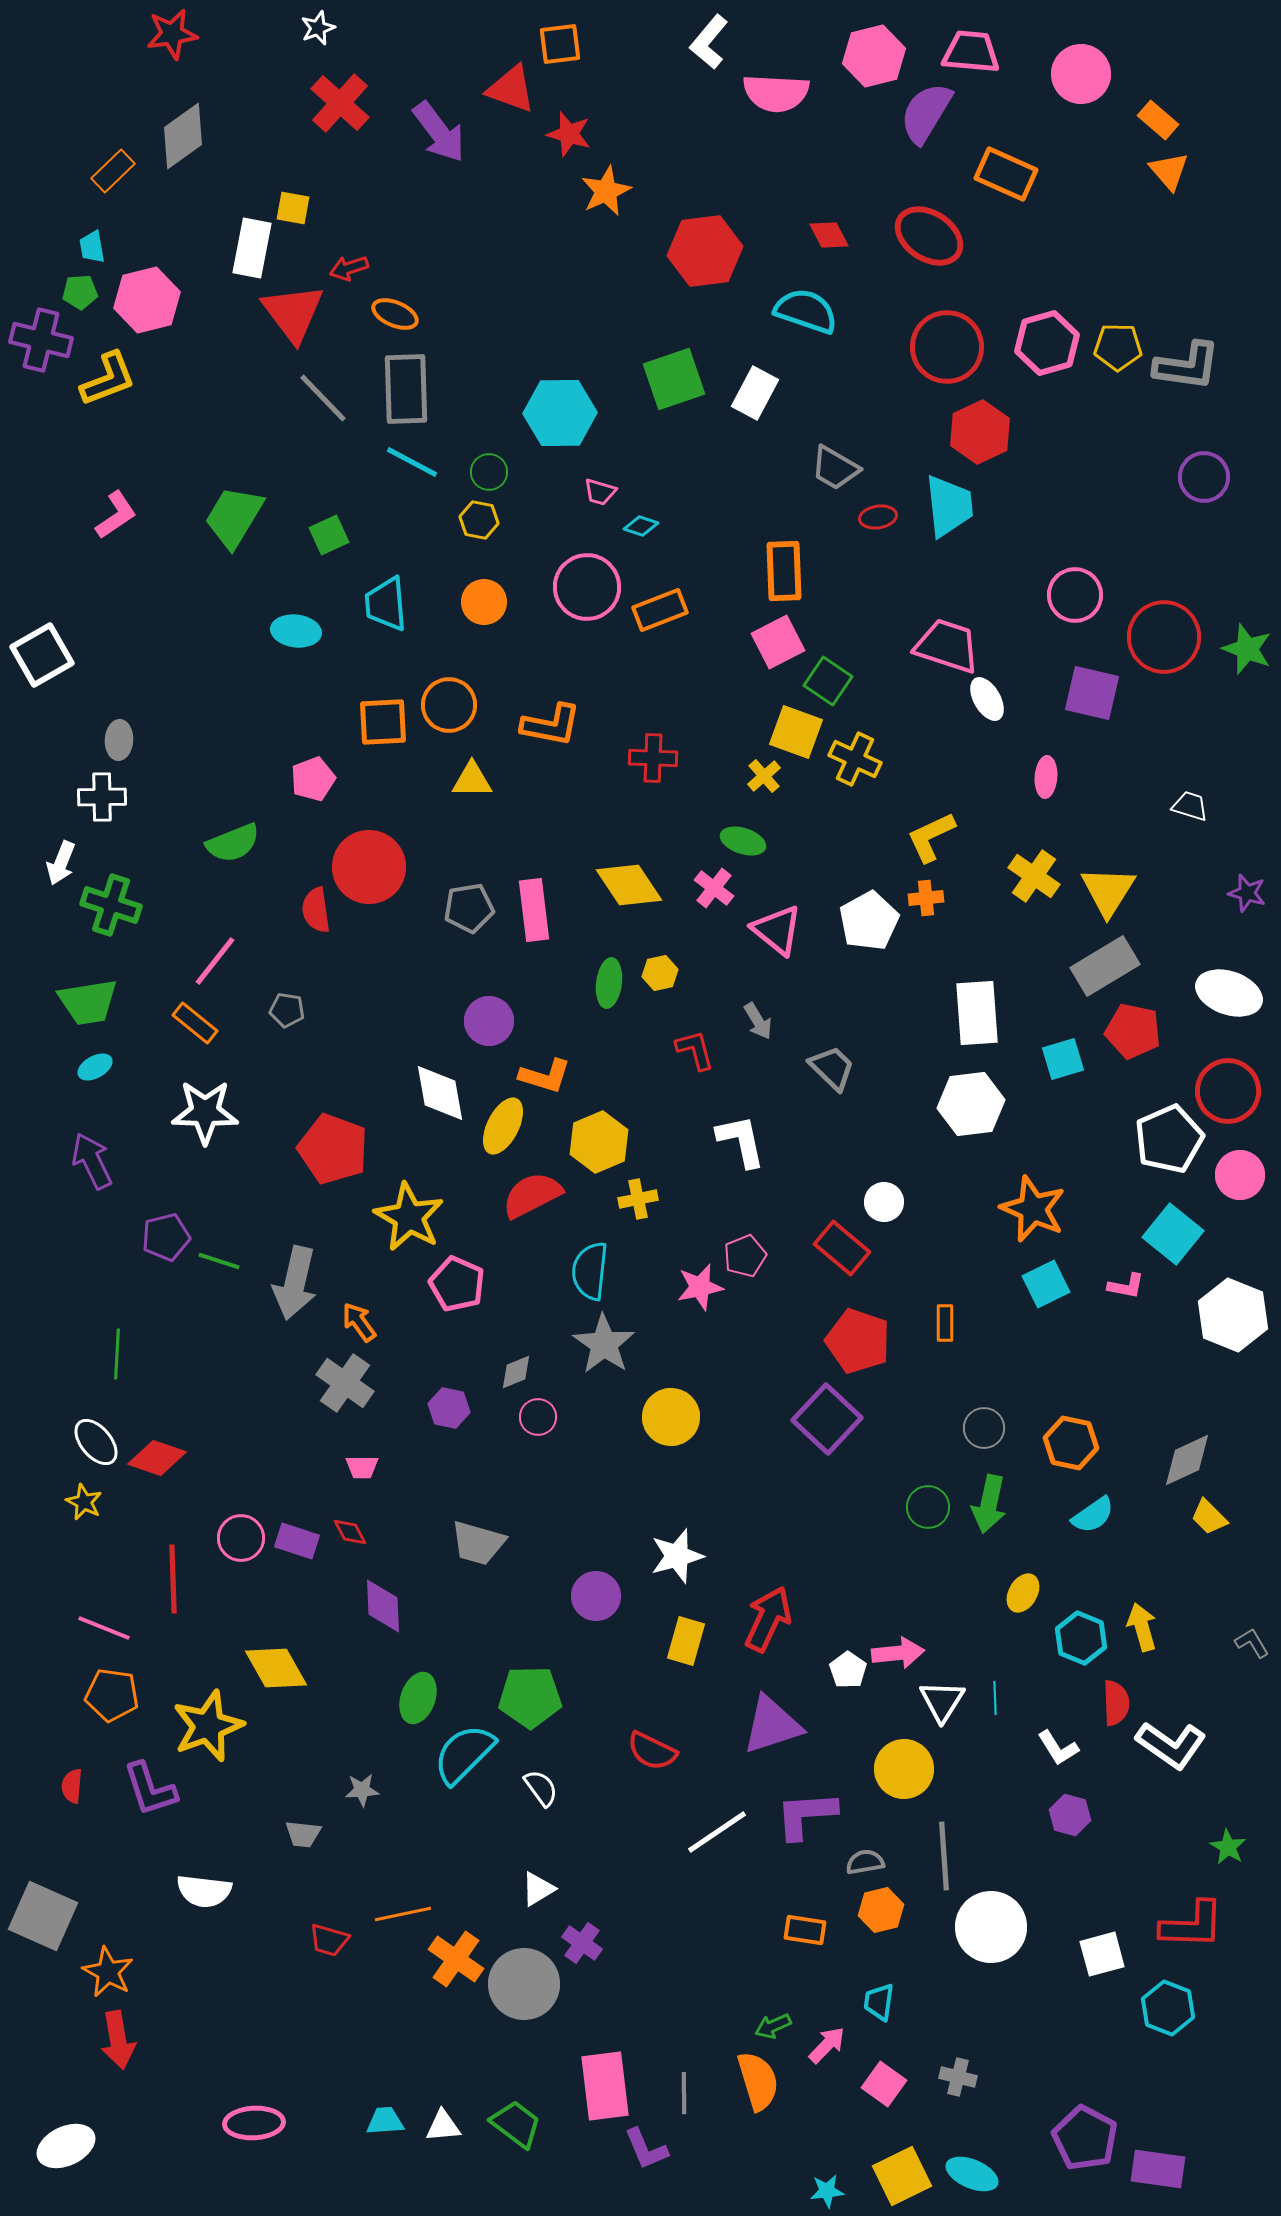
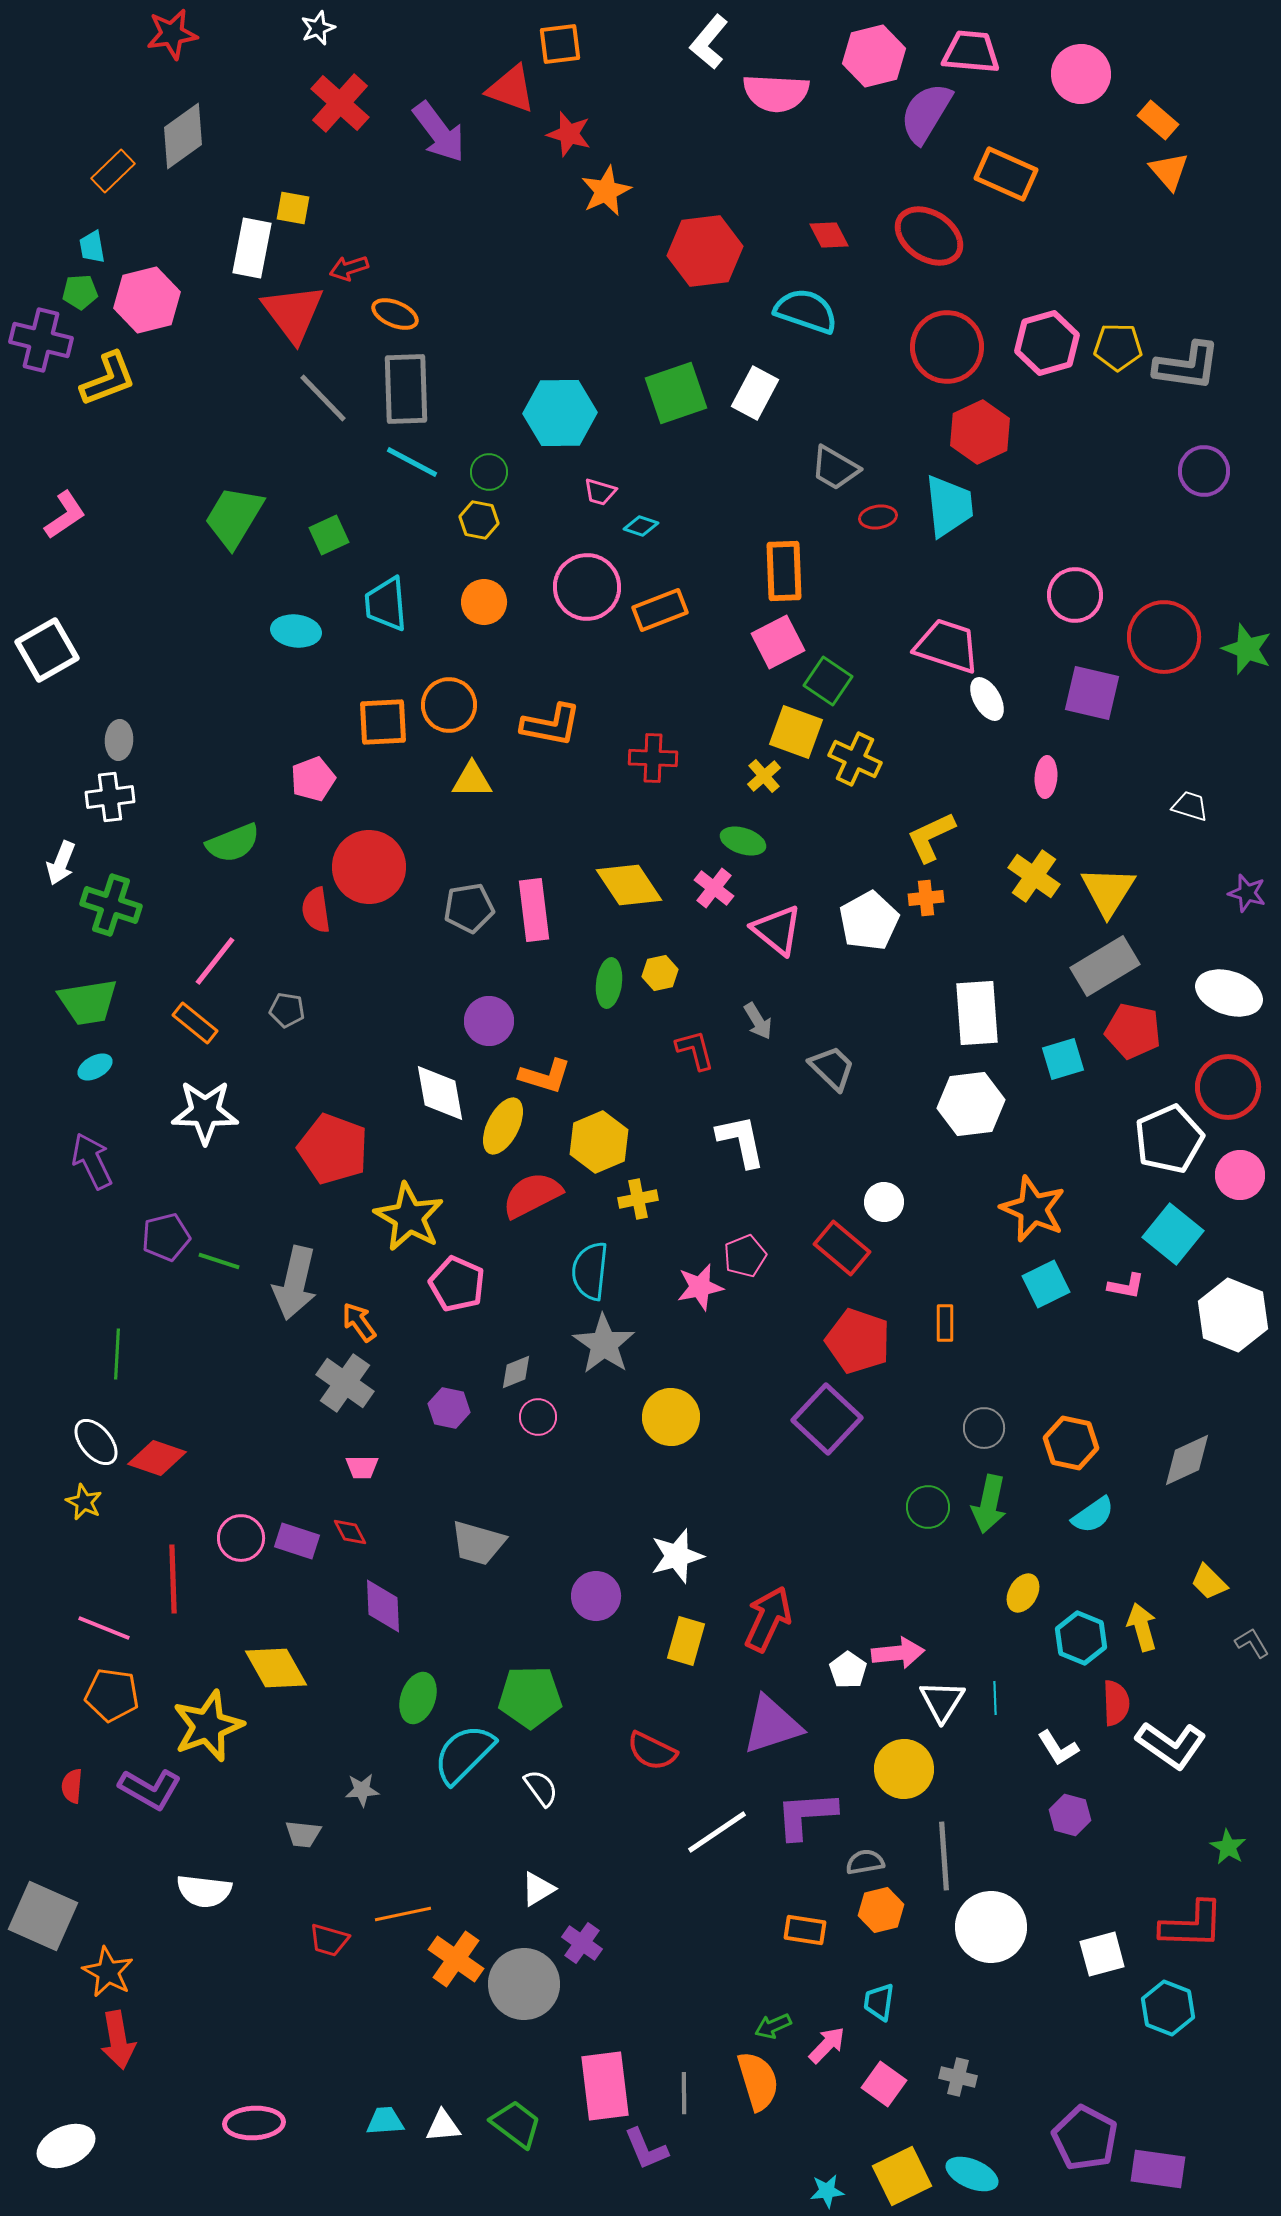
green square at (674, 379): moved 2 px right, 14 px down
purple circle at (1204, 477): moved 6 px up
pink L-shape at (116, 515): moved 51 px left
white square at (42, 655): moved 5 px right, 5 px up
white cross at (102, 797): moved 8 px right; rotated 6 degrees counterclockwise
red circle at (1228, 1091): moved 4 px up
yellow trapezoid at (1209, 1517): moved 65 px down
purple L-shape at (150, 1789): rotated 42 degrees counterclockwise
